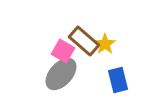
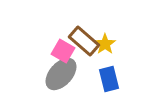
blue rectangle: moved 9 px left, 1 px up
